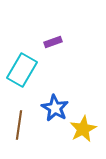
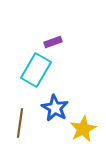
cyan rectangle: moved 14 px right
brown line: moved 1 px right, 2 px up
